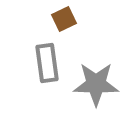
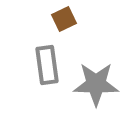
gray rectangle: moved 2 px down
